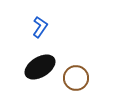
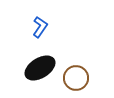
black ellipse: moved 1 px down
